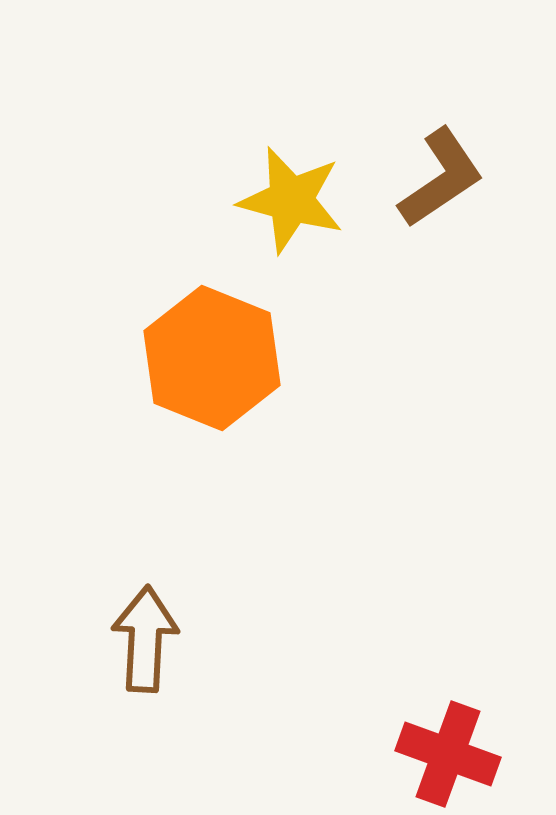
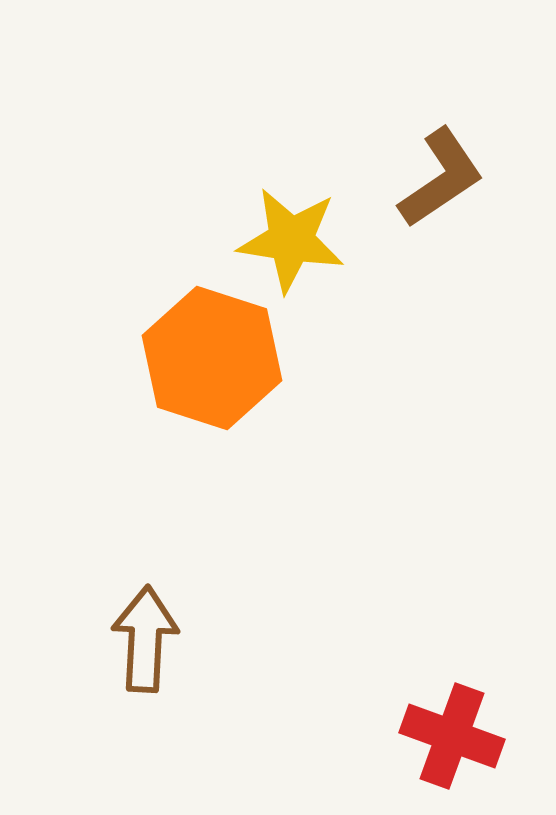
yellow star: moved 40 px down; rotated 6 degrees counterclockwise
orange hexagon: rotated 4 degrees counterclockwise
red cross: moved 4 px right, 18 px up
